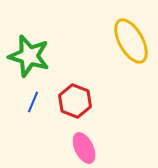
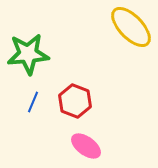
yellow ellipse: moved 14 px up; rotated 15 degrees counterclockwise
green star: moved 1 px left, 2 px up; rotated 21 degrees counterclockwise
pink ellipse: moved 2 px right, 2 px up; rotated 28 degrees counterclockwise
